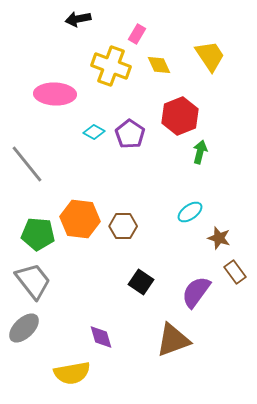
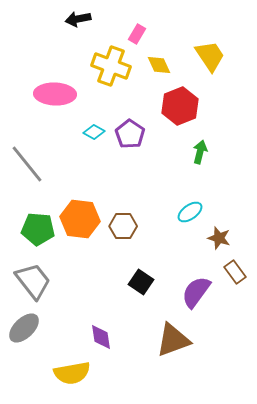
red hexagon: moved 10 px up
green pentagon: moved 5 px up
purple diamond: rotated 8 degrees clockwise
